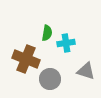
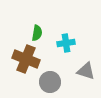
green semicircle: moved 10 px left
gray circle: moved 3 px down
